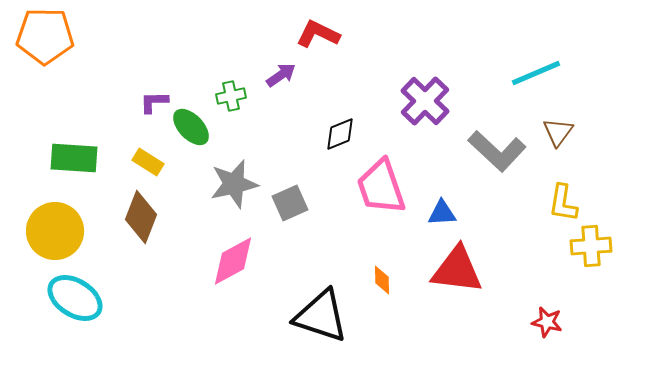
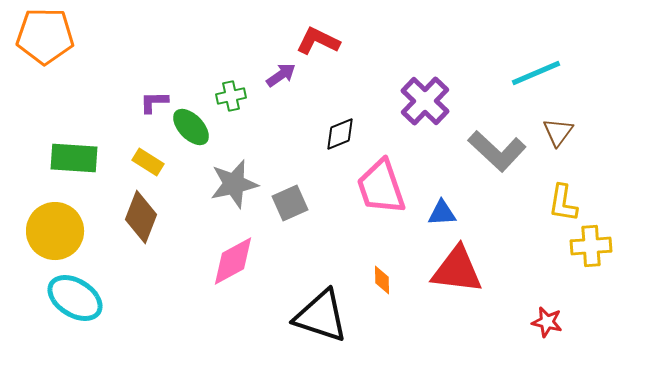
red L-shape: moved 7 px down
